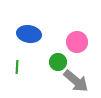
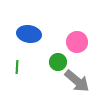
gray arrow: moved 1 px right
